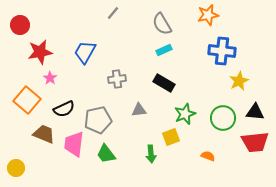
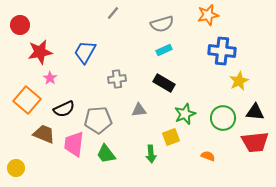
gray semicircle: rotated 75 degrees counterclockwise
gray pentagon: rotated 8 degrees clockwise
